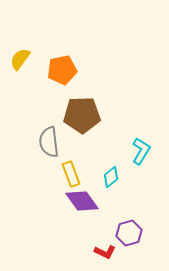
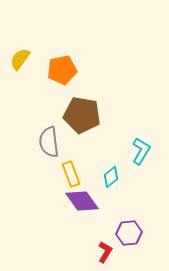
brown pentagon: rotated 12 degrees clockwise
purple hexagon: rotated 10 degrees clockwise
red L-shape: rotated 85 degrees counterclockwise
